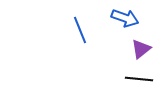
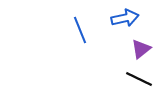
blue arrow: rotated 32 degrees counterclockwise
black line: rotated 20 degrees clockwise
